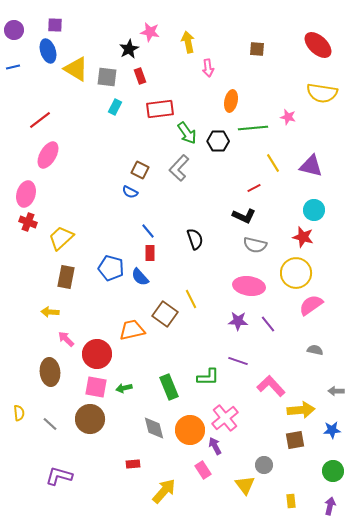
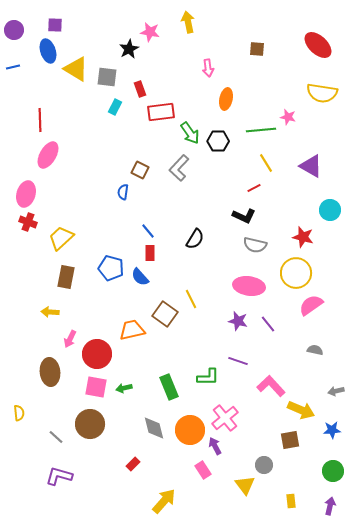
yellow arrow at (188, 42): moved 20 px up
red rectangle at (140, 76): moved 13 px down
orange ellipse at (231, 101): moved 5 px left, 2 px up
red rectangle at (160, 109): moved 1 px right, 3 px down
red line at (40, 120): rotated 55 degrees counterclockwise
green line at (253, 128): moved 8 px right, 2 px down
green arrow at (187, 133): moved 3 px right
yellow line at (273, 163): moved 7 px left
purple triangle at (311, 166): rotated 15 degrees clockwise
blue semicircle at (130, 192): moved 7 px left; rotated 70 degrees clockwise
cyan circle at (314, 210): moved 16 px right
black semicircle at (195, 239): rotated 50 degrees clockwise
purple star at (238, 321): rotated 12 degrees clockwise
pink arrow at (66, 339): moved 4 px right; rotated 108 degrees counterclockwise
gray arrow at (336, 391): rotated 14 degrees counterclockwise
yellow arrow at (301, 410): rotated 28 degrees clockwise
brown circle at (90, 419): moved 5 px down
gray line at (50, 424): moved 6 px right, 13 px down
brown square at (295, 440): moved 5 px left
red rectangle at (133, 464): rotated 40 degrees counterclockwise
yellow arrow at (164, 491): moved 10 px down
